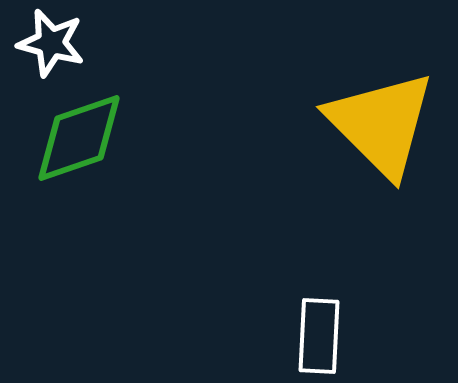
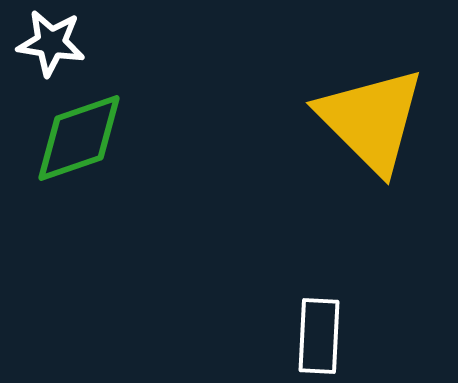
white star: rotated 6 degrees counterclockwise
yellow triangle: moved 10 px left, 4 px up
